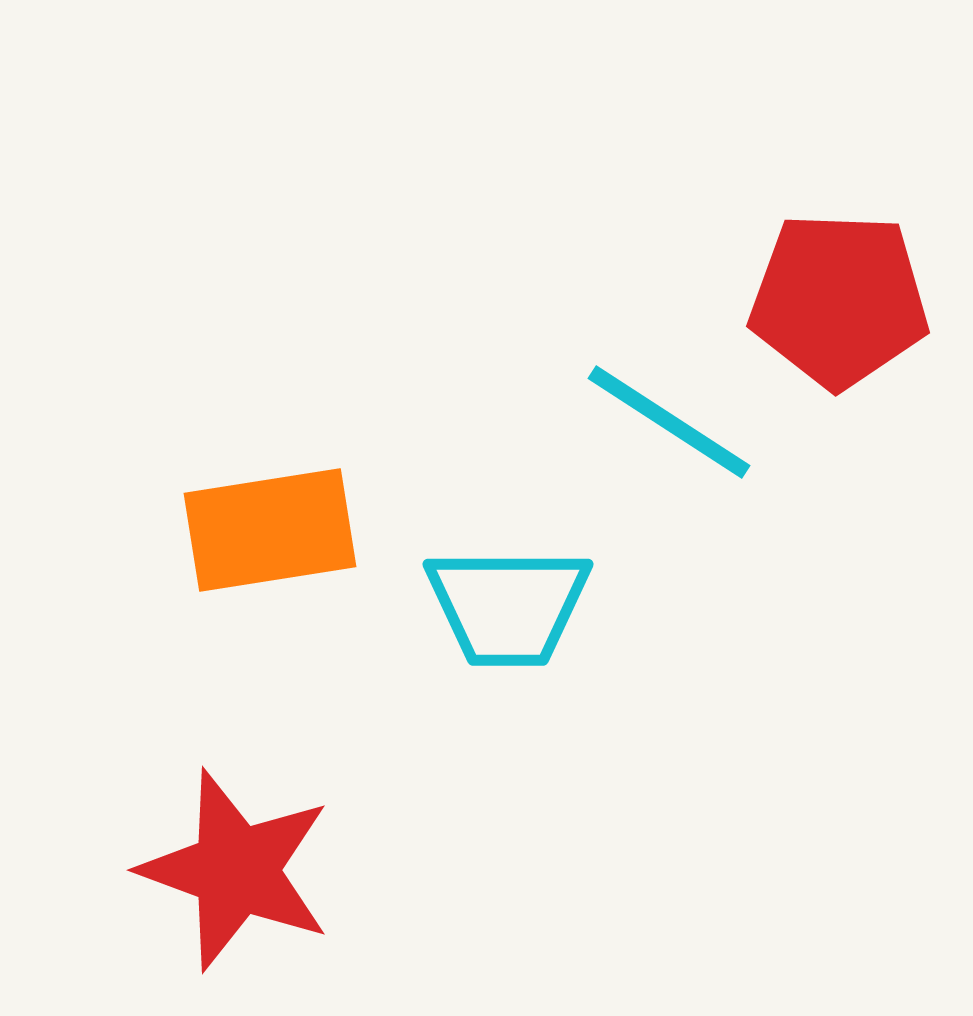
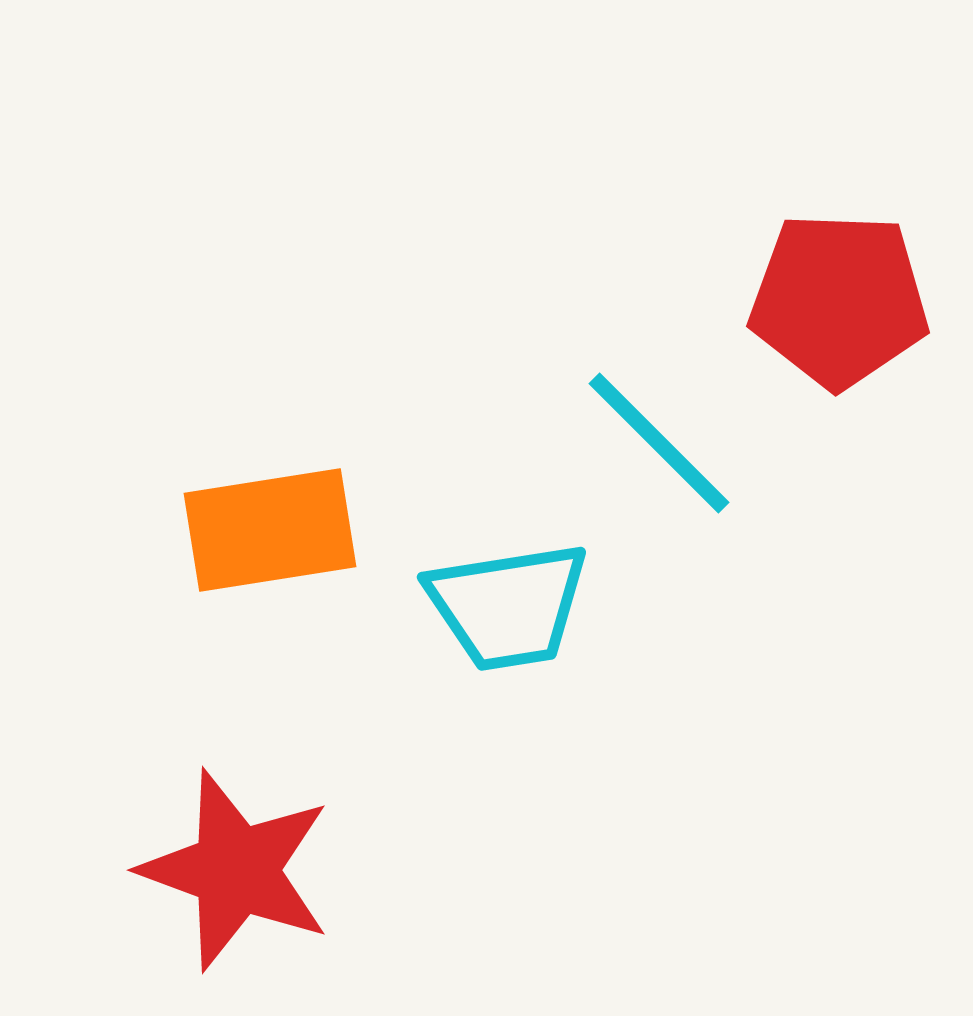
cyan line: moved 10 px left, 21 px down; rotated 12 degrees clockwise
cyan trapezoid: rotated 9 degrees counterclockwise
